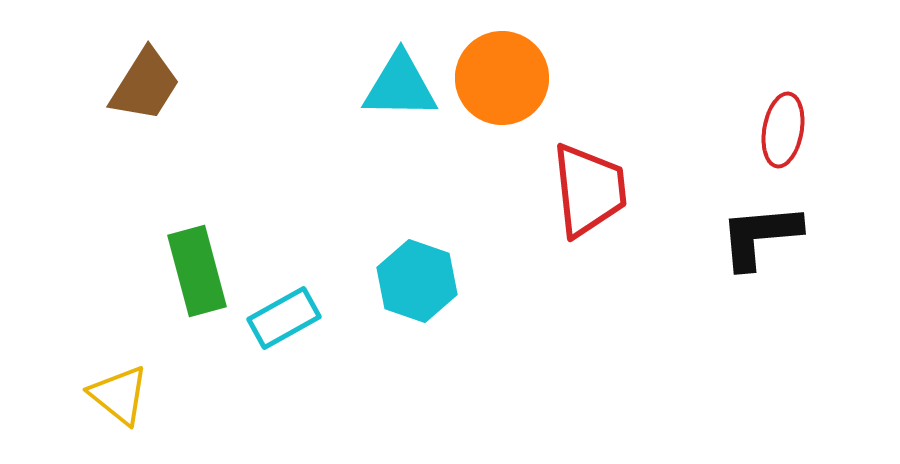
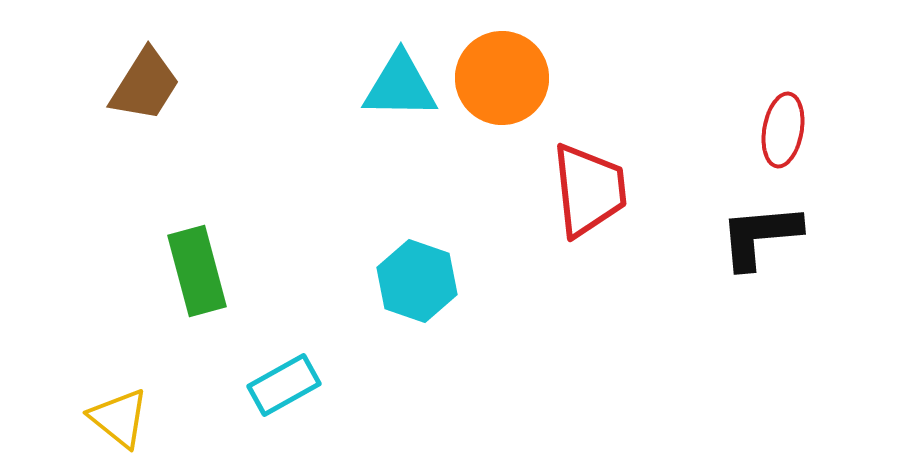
cyan rectangle: moved 67 px down
yellow triangle: moved 23 px down
